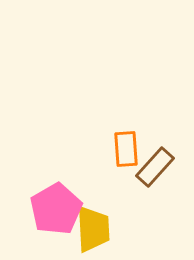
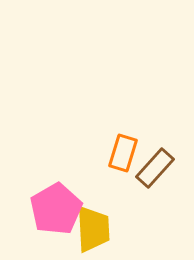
orange rectangle: moved 3 px left, 4 px down; rotated 21 degrees clockwise
brown rectangle: moved 1 px down
